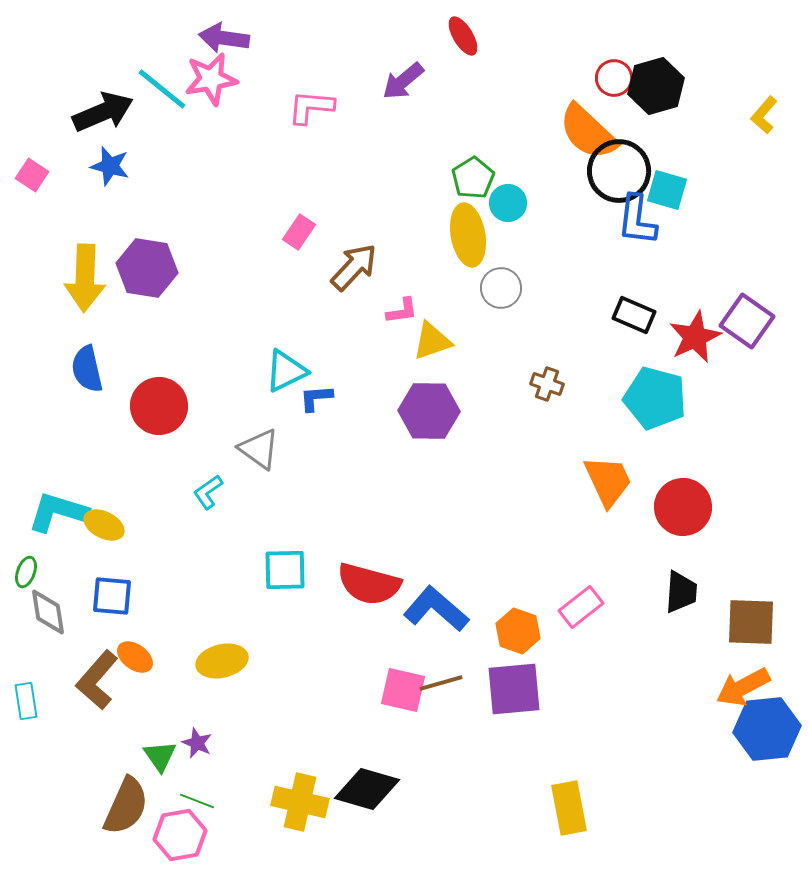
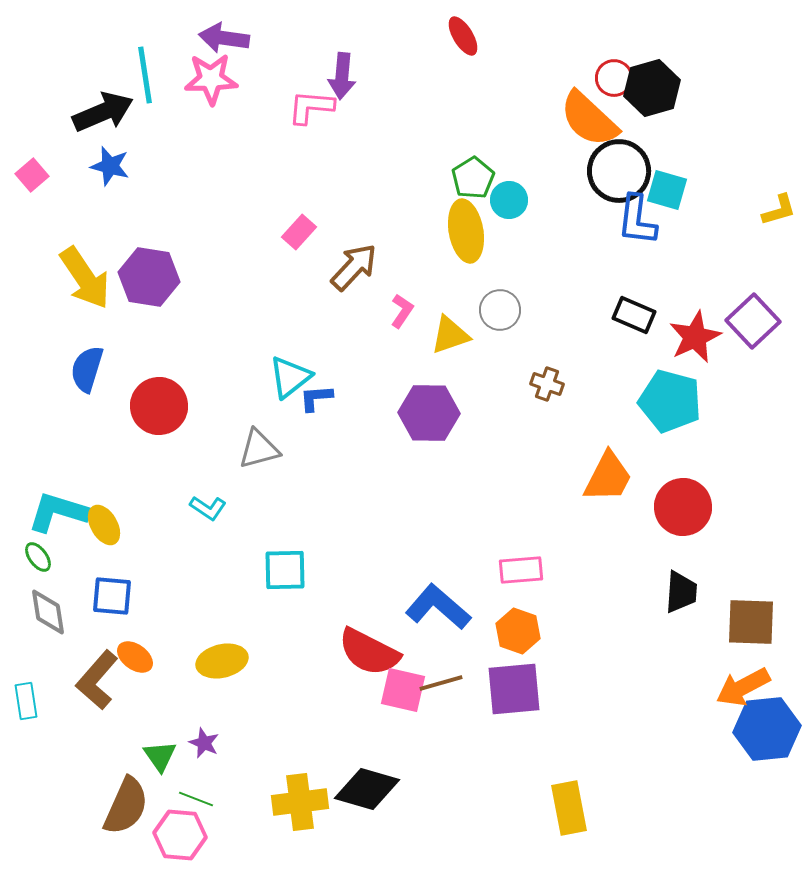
pink star at (211, 79): rotated 8 degrees clockwise
purple arrow at (403, 81): moved 61 px left, 5 px up; rotated 45 degrees counterclockwise
black hexagon at (656, 86): moved 4 px left, 2 px down
cyan line at (162, 89): moved 17 px left, 14 px up; rotated 42 degrees clockwise
yellow L-shape at (764, 115): moved 15 px right, 95 px down; rotated 147 degrees counterclockwise
orange semicircle at (588, 132): moved 1 px right, 13 px up
pink square at (32, 175): rotated 16 degrees clockwise
cyan circle at (508, 203): moved 1 px right, 3 px up
pink rectangle at (299, 232): rotated 8 degrees clockwise
yellow ellipse at (468, 235): moved 2 px left, 4 px up
purple hexagon at (147, 268): moved 2 px right, 9 px down
yellow arrow at (85, 278): rotated 36 degrees counterclockwise
gray circle at (501, 288): moved 1 px left, 22 px down
pink L-shape at (402, 311): rotated 48 degrees counterclockwise
purple square at (747, 321): moved 6 px right; rotated 12 degrees clockwise
yellow triangle at (432, 341): moved 18 px right, 6 px up
blue semicircle at (87, 369): rotated 30 degrees clockwise
cyan triangle at (286, 371): moved 4 px right, 6 px down; rotated 12 degrees counterclockwise
cyan pentagon at (655, 398): moved 15 px right, 3 px down
purple hexagon at (429, 411): moved 2 px down
gray triangle at (259, 449): rotated 51 degrees counterclockwise
orange trapezoid at (608, 481): moved 4 px up; rotated 52 degrees clockwise
cyan L-shape at (208, 492): moved 16 px down; rotated 111 degrees counterclockwise
yellow ellipse at (104, 525): rotated 33 degrees clockwise
green ellipse at (26, 572): moved 12 px right, 15 px up; rotated 56 degrees counterclockwise
red semicircle at (369, 584): moved 68 px down; rotated 12 degrees clockwise
pink rectangle at (581, 607): moved 60 px left, 37 px up; rotated 33 degrees clockwise
blue L-shape at (436, 609): moved 2 px right, 2 px up
purple star at (197, 743): moved 7 px right
green line at (197, 801): moved 1 px left, 2 px up
yellow cross at (300, 802): rotated 20 degrees counterclockwise
pink hexagon at (180, 835): rotated 15 degrees clockwise
